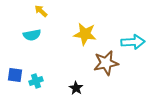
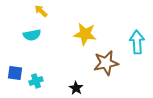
cyan arrow: moved 4 px right; rotated 90 degrees counterclockwise
blue square: moved 2 px up
